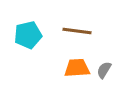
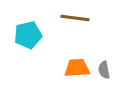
brown line: moved 2 px left, 13 px up
gray semicircle: rotated 42 degrees counterclockwise
